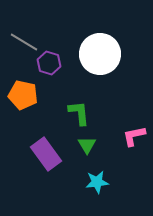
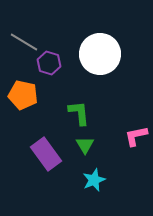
pink L-shape: moved 2 px right
green triangle: moved 2 px left
cyan star: moved 3 px left, 2 px up; rotated 15 degrees counterclockwise
